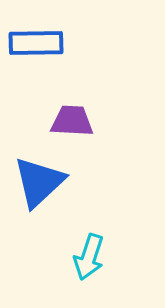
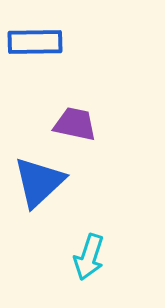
blue rectangle: moved 1 px left, 1 px up
purple trapezoid: moved 3 px right, 3 px down; rotated 9 degrees clockwise
